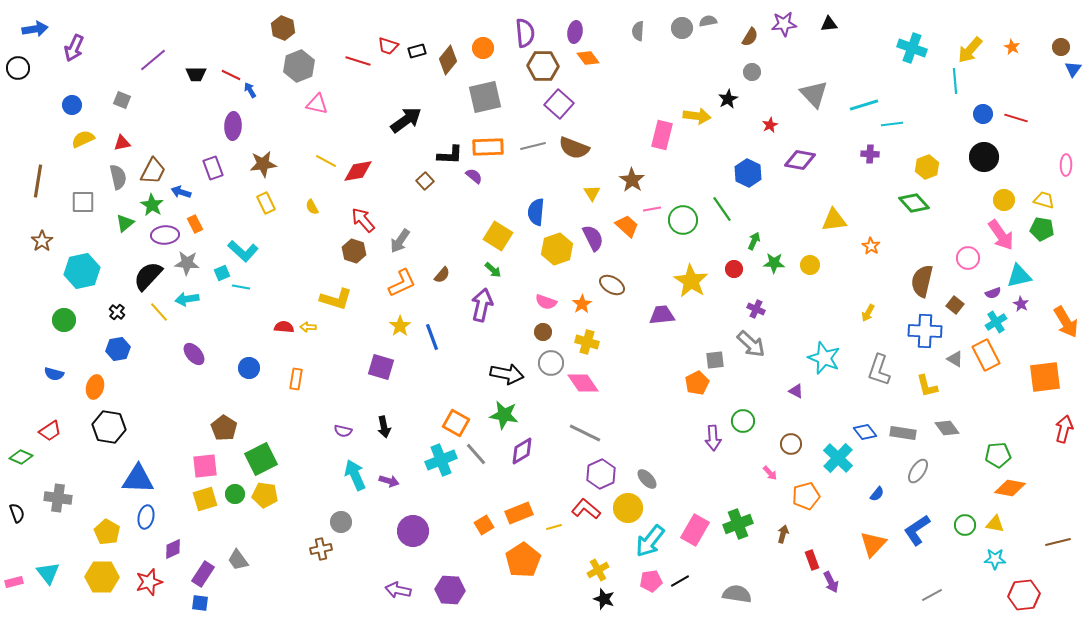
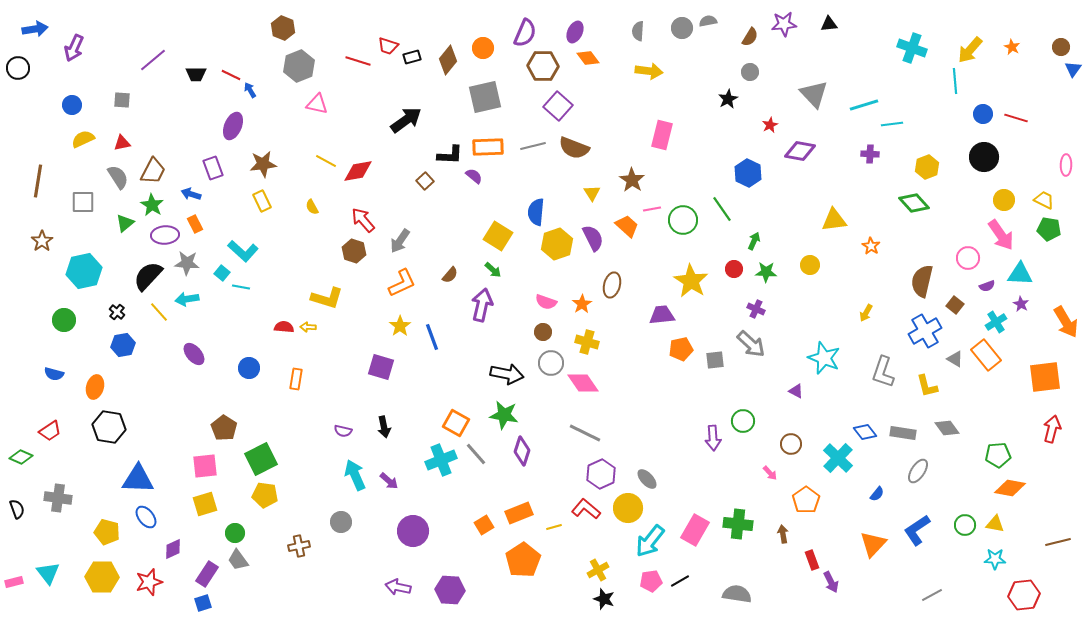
purple ellipse at (575, 32): rotated 15 degrees clockwise
purple semicircle at (525, 33): rotated 28 degrees clockwise
black rectangle at (417, 51): moved 5 px left, 6 px down
gray circle at (752, 72): moved 2 px left
gray square at (122, 100): rotated 18 degrees counterclockwise
purple square at (559, 104): moved 1 px left, 2 px down
yellow arrow at (697, 116): moved 48 px left, 45 px up
purple ellipse at (233, 126): rotated 20 degrees clockwise
purple diamond at (800, 160): moved 9 px up
gray semicircle at (118, 177): rotated 20 degrees counterclockwise
blue arrow at (181, 192): moved 10 px right, 2 px down
yellow trapezoid at (1044, 200): rotated 10 degrees clockwise
yellow rectangle at (266, 203): moved 4 px left, 2 px up
green pentagon at (1042, 229): moved 7 px right
yellow hexagon at (557, 249): moved 5 px up
green star at (774, 263): moved 8 px left, 9 px down
cyan hexagon at (82, 271): moved 2 px right
cyan square at (222, 273): rotated 28 degrees counterclockwise
brown semicircle at (442, 275): moved 8 px right
cyan triangle at (1019, 276): moved 1 px right, 2 px up; rotated 16 degrees clockwise
brown ellipse at (612, 285): rotated 75 degrees clockwise
purple semicircle at (993, 293): moved 6 px left, 7 px up
yellow L-shape at (336, 299): moved 9 px left, 1 px up
yellow arrow at (868, 313): moved 2 px left
blue cross at (925, 331): rotated 32 degrees counterclockwise
blue hexagon at (118, 349): moved 5 px right, 4 px up
orange rectangle at (986, 355): rotated 12 degrees counterclockwise
gray L-shape at (879, 370): moved 4 px right, 2 px down
orange pentagon at (697, 383): moved 16 px left, 34 px up; rotated 15 degrees clockwise
red arrow at (1064, 429): moved 12 px left
purple diamond at (522, 451): rotated 40 degrees counterclockwise
purple arrow at (389, 481): rotated 24 degrees clockwise
green circle at (235, 494): moved 39 px down
orange pentagon at (806, 496): moved 4 px down; rotated 20 degrees counterclockwise
yellow square at (205, 499): moved 5 px down
black semicircle at (17, 513): moved 4 px up
blue ellipse at (146, 517): rotated 50 degrees counterclockwise
green cross at (738, 524): rotated 28 degrees clockwise
yellow pentagon at (107, 532): rotated 15 degrees counterclockwise
brown arrow at (783, 534): rotated 24 degrees counterclockwise
brown cross at (321, 549): moved 22 px left, 3 px up
purple rectangle at (203, 574): moved 4 px right
purple arrow at (398, 590): moved 3 px up
blue square at (200, 603): moved 3 px right; rotated 24 degrees counterclockwise
